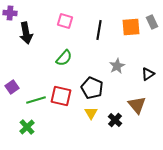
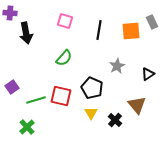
orange square: moved 4 px down
